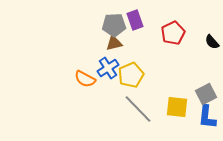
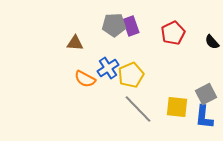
purple rectangle: moved 4 px left, 6 px down
brown triangle: moved 39 px left; rotated 18 degrees clockwise
blue L-shape: moved 3 px left
